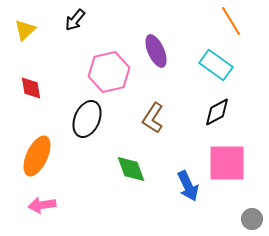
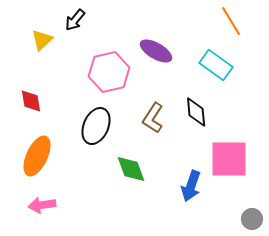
yellow triangle: moved 17 px right, 10 px down
purple ellipse: rotated 36 degrees counterclockwise
red diamond: moved 13 px down
black diamond: moved 21 px left; rotated 68 degrees counterclockwise
black ellipse: moved 9 px right, 7 px down
pink square: moved 2 px right, 4 px up
blue arrow: moved 3 px right; rotated 44 degrees clockwise
